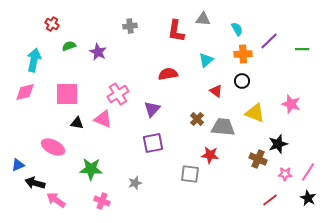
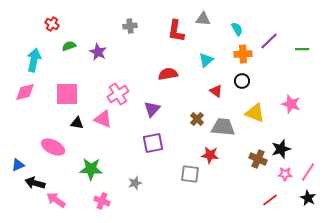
black star at (278, 144): moved 3 px right, 5 px down
